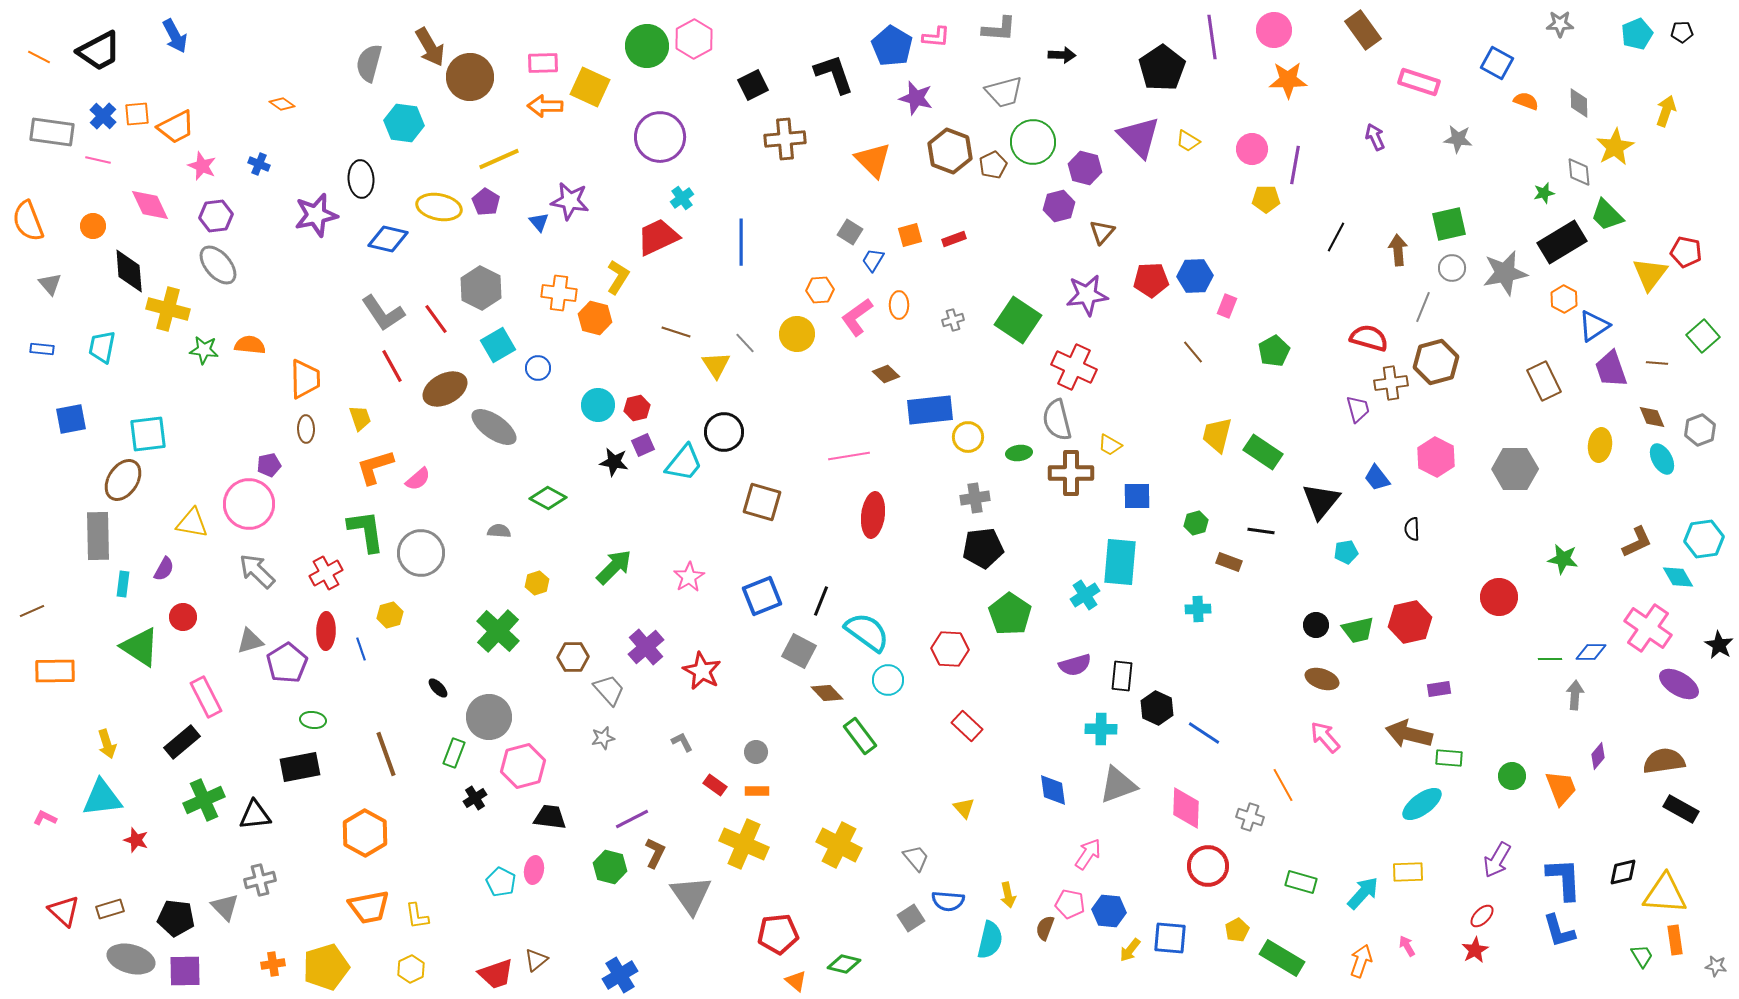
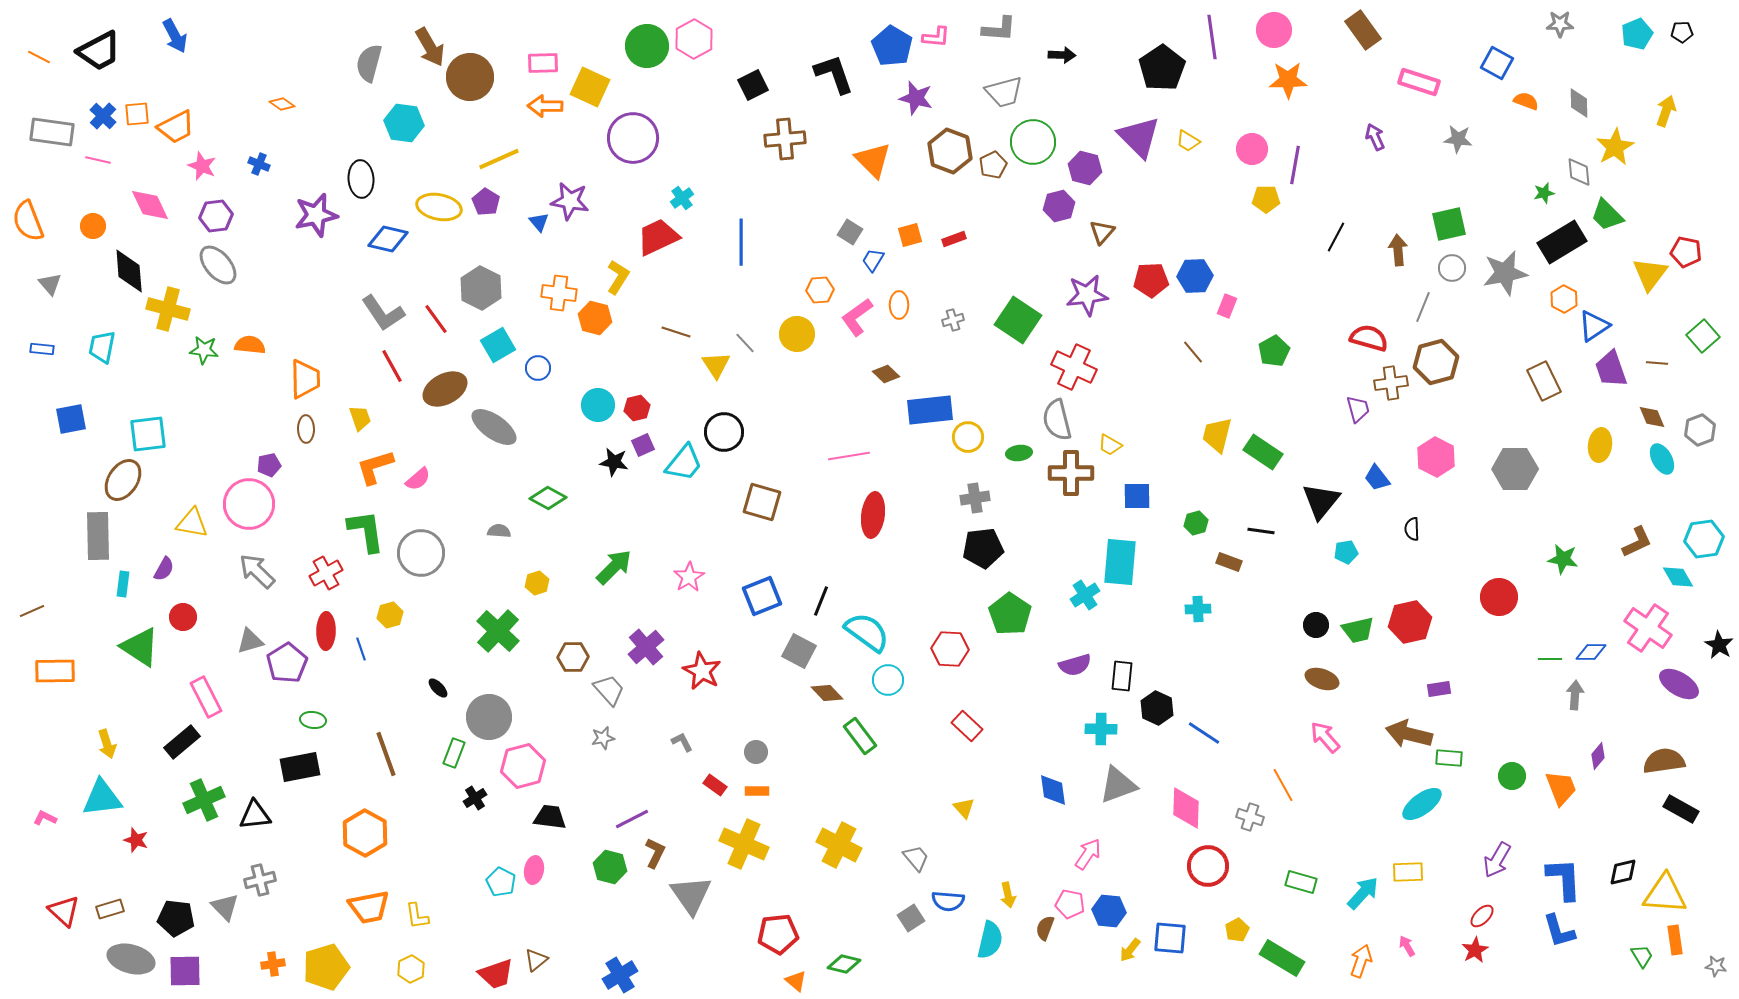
purple circle at (660, 137): moved 27 px left, 1 px down
